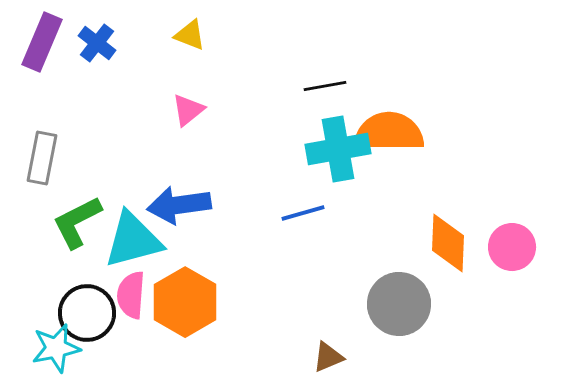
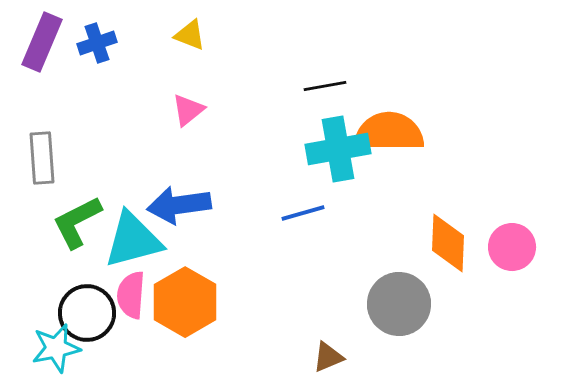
blue cross: rotated 33 degrees clockwise
gray rectangle: rotated 15 degrees counterclockwise
